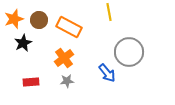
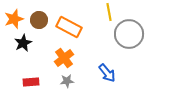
gray circle: moved 18 px up
